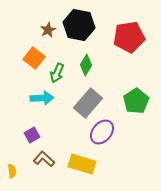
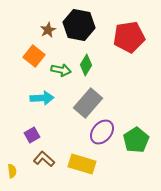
orange square: moved 2 px up
green arrow: moved 4 px right, 3 px up; rotated 102 degrees counterclockwise
green pentagon: moved 39 px down
